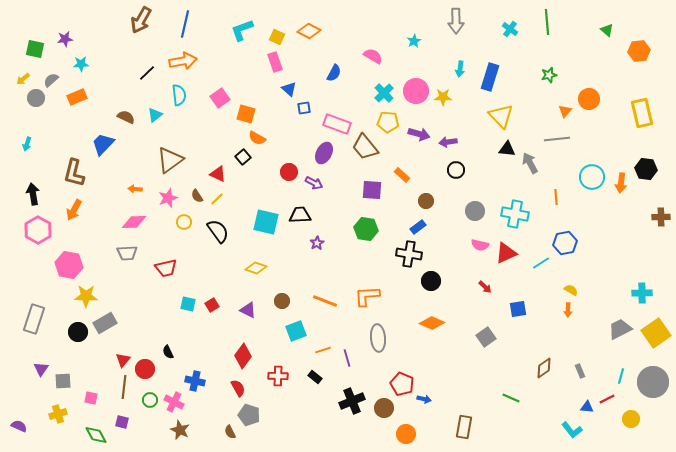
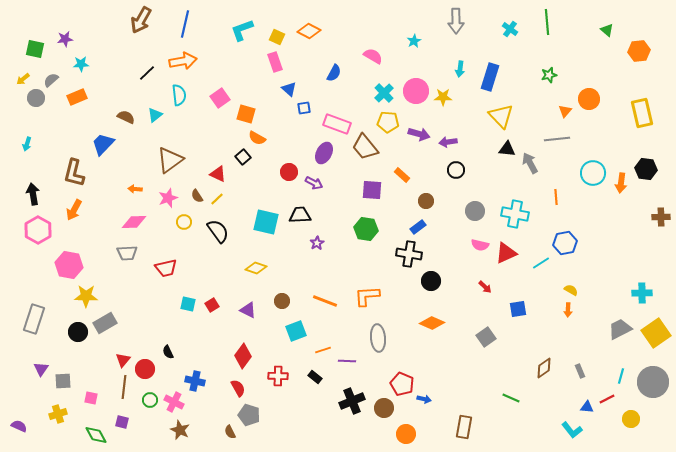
cyan circle at (592, 177): moved 1 px right, 4 px up
purple line at (347, 358): moved 3 px down; rotated 72 degrees counterclockwise
